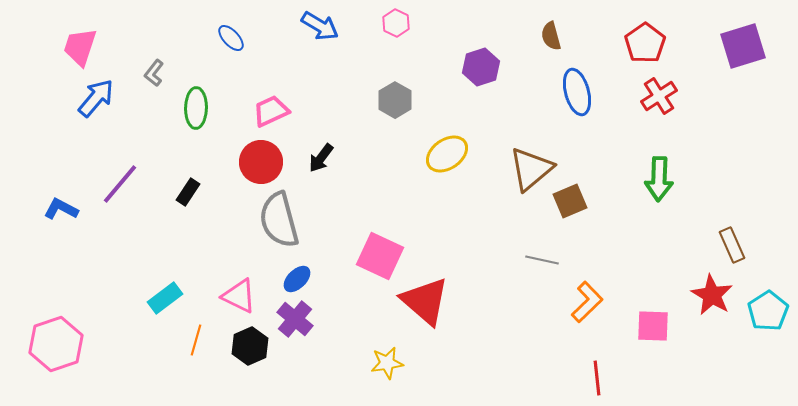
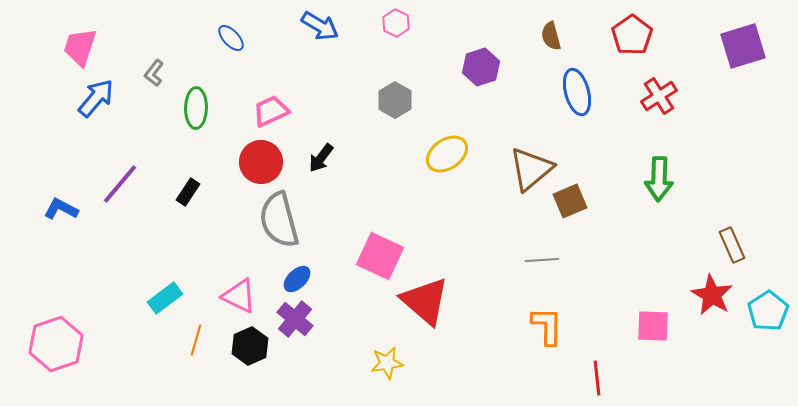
red pentagon at (645, 43): moved 13 px left, 8 px up
gray line at (542, 260): rotated 16 degrees counterclockwise
orange L-shape at (587, 302): moved 40 px left, 24 px down; rotated 45 degrees counterclockwise
